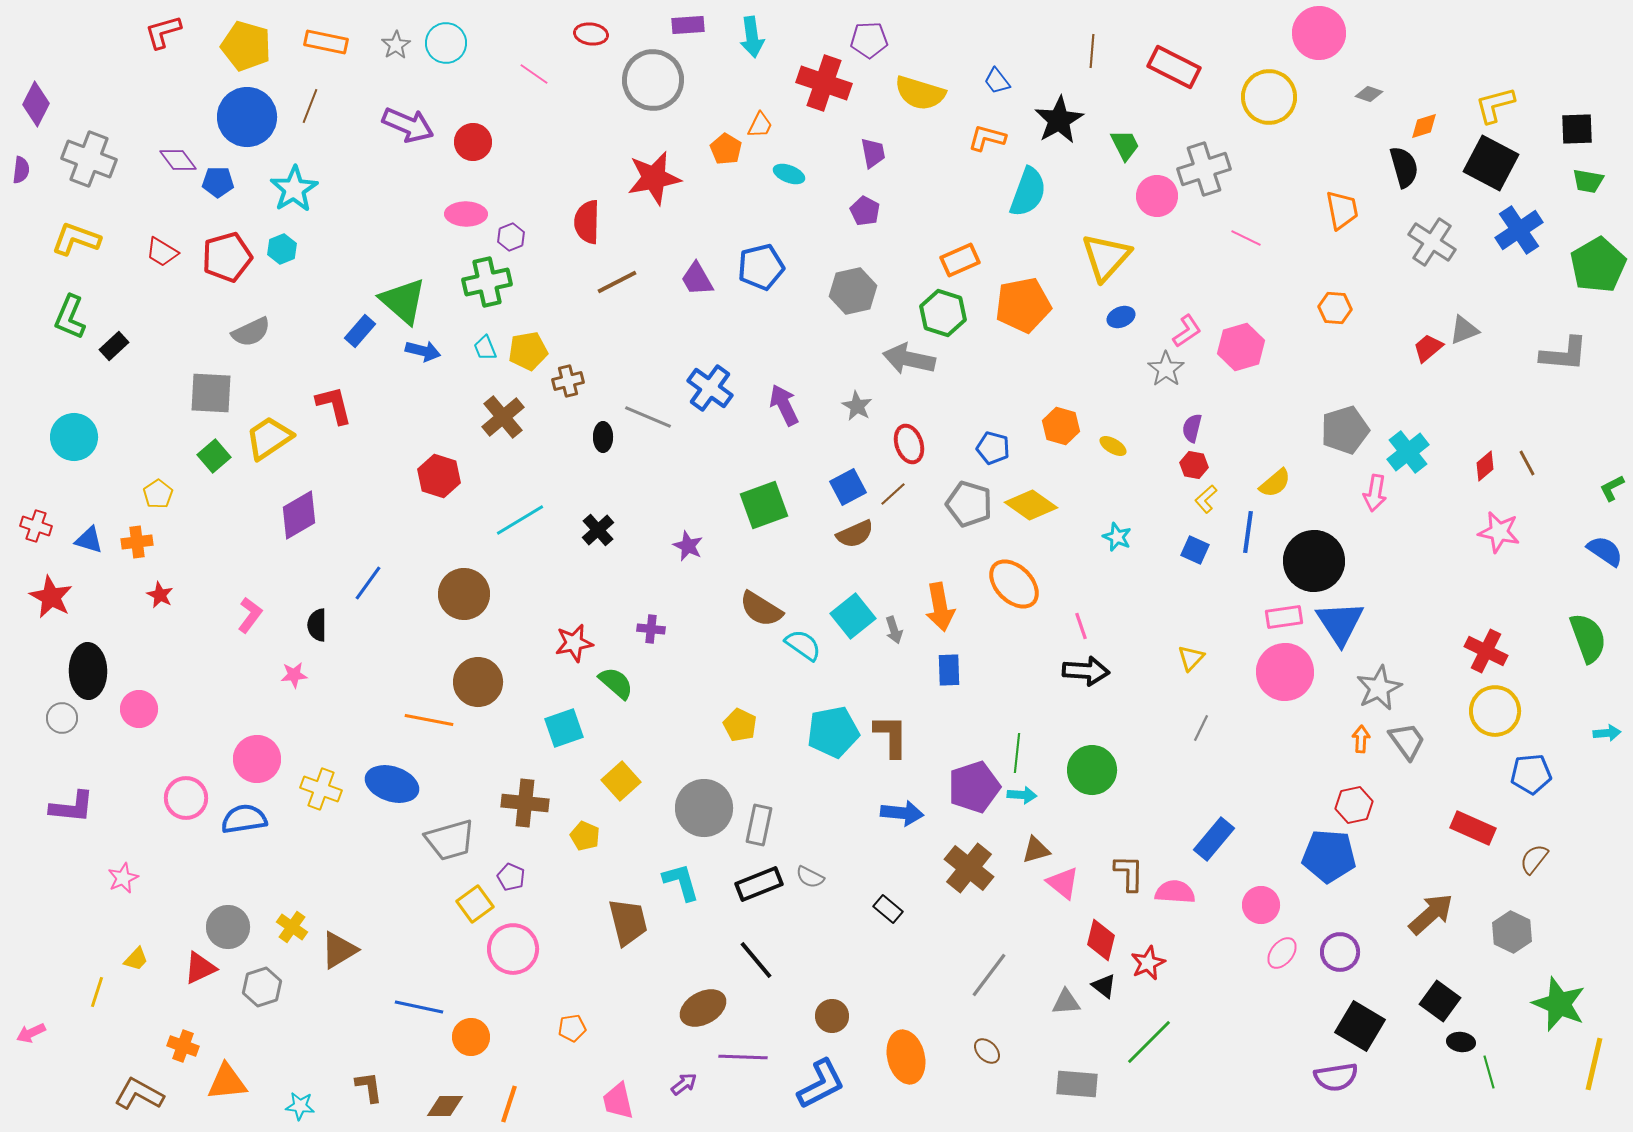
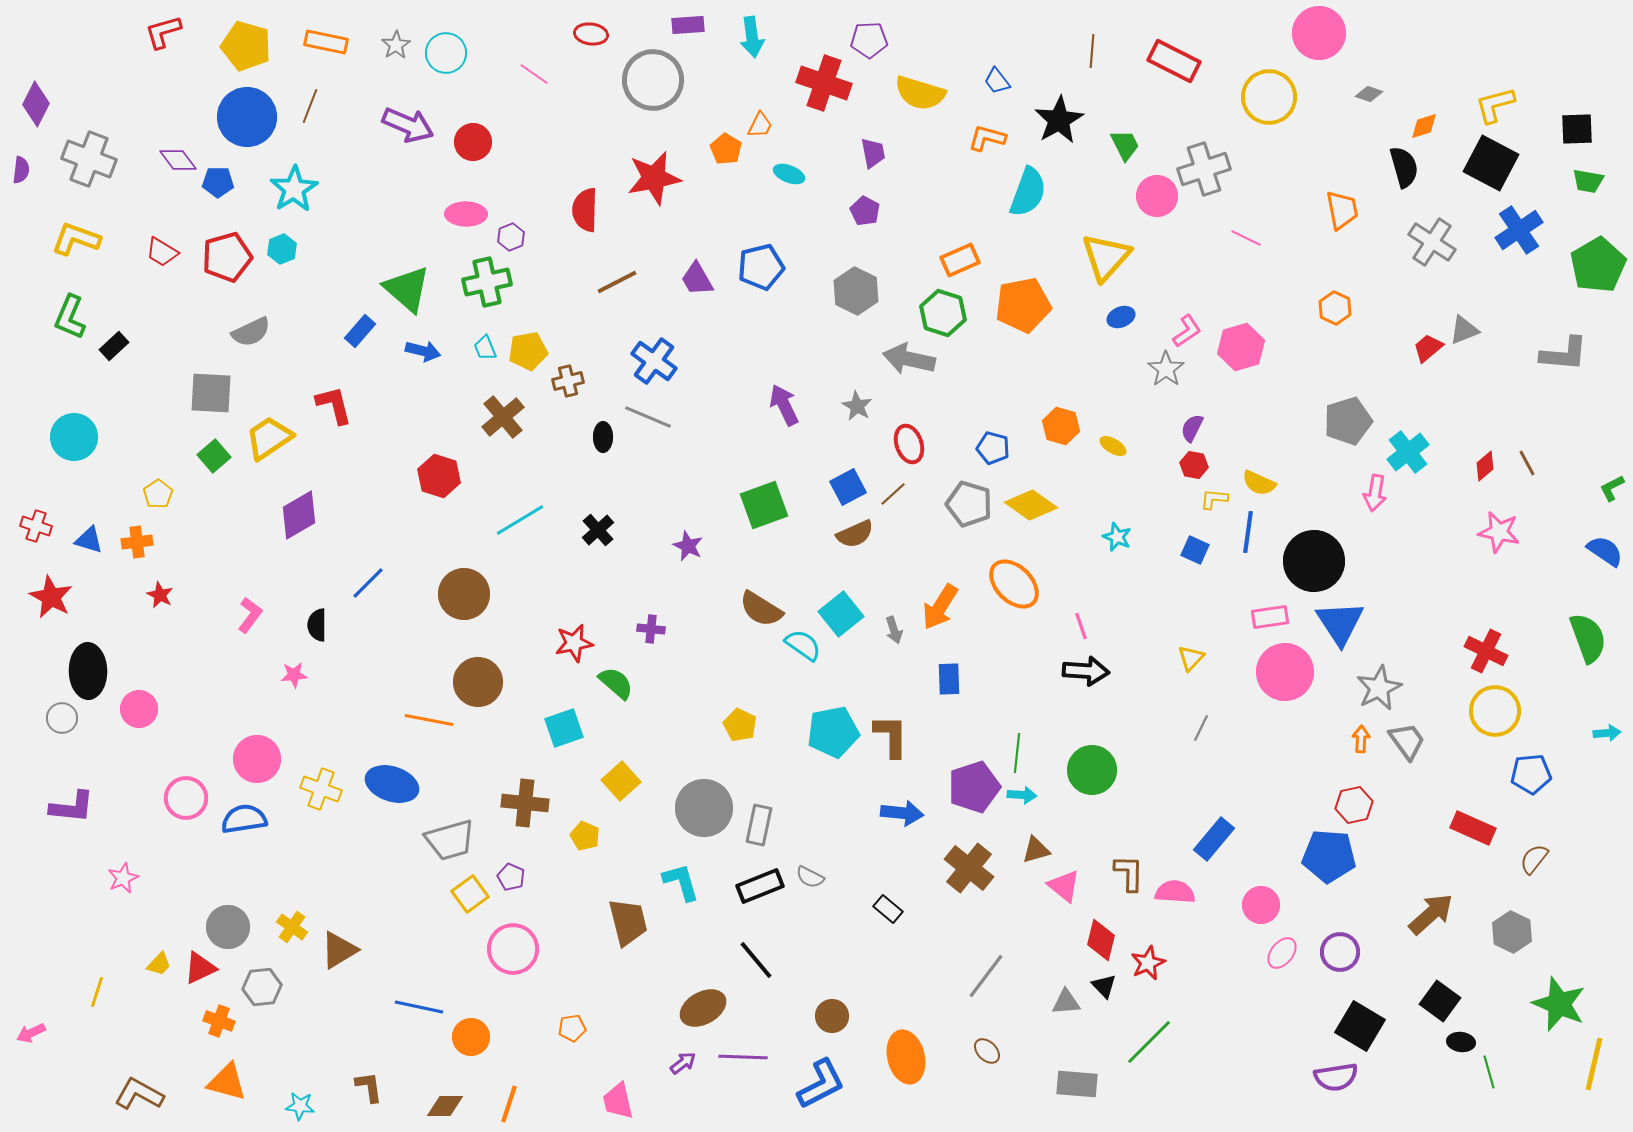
cyan circle at (446, 43): moved 10 px down
red rectangle at (1174, 67): moved 6 px up
red semicircle at (587, 222): moved 2 px left, 12 px up
gray hexagon at (853, 291): moved 3 px right; rotated 21 degrees counterclockwise
green triangle at (403, 301): moved 4 px right, 12 px up
orange hexagon at (1335, 308): rotated 20 degrees clockwise
blue cross at (710, 388): moved 56 px left, 27 px up
purple semicircle at (1192, 428): rotated 12 degrees clockwise
gray pentagon at (1345, 430): moved 3 px right, 9 px up
yellow semicircle at (1275, 483): moved 16 px left; rotated 64 degrees clockwise
yellow L-shape at (1206, 499): moved 8 px right; rotated 48 degrees clockwise
blue line at (368, 583): rotated 9 degrees clockwise
orange arrow at (940, 607): rotated 42 degrees clockwise
cyan square at (853, 616): moved 12 px left, 2 px up
pink rectangle at (1284, 617): moved 14 px left
blue rectangle at (949, 670): moved 9 px down
pink triangle at (1063, 883): moved 1 px right, 3 px down
black rectangle at (759, 884): moved 1 px right, 2 px down
yellow square at (475, 904): moved 5 px left, 10 px up
yellow trapezoid at (136, 959): moved 23 px right, 5 px down
gray line at (989, 975): moved 3 px left, 1 px down
black triangle at (1104, 986): rotated 8 degrees clockwise
gray hexagon at (262, 987): rotated 12 degrees clockwise
orange cross at (183, 1046): moved 36 px right, 25 px up
orange triangle at (227, 1082): rotated 21 degrees clockwise
purple arrow at (684, 1084): moved 1 px left, 21 px up
